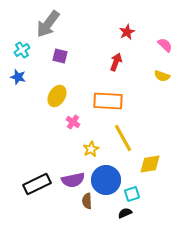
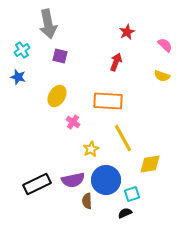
gray arrow: rotated 48 degrees counterclockwise
